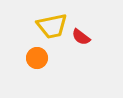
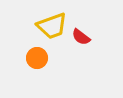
yellow trapezoid: rotated 8 degrees counterclockwise
